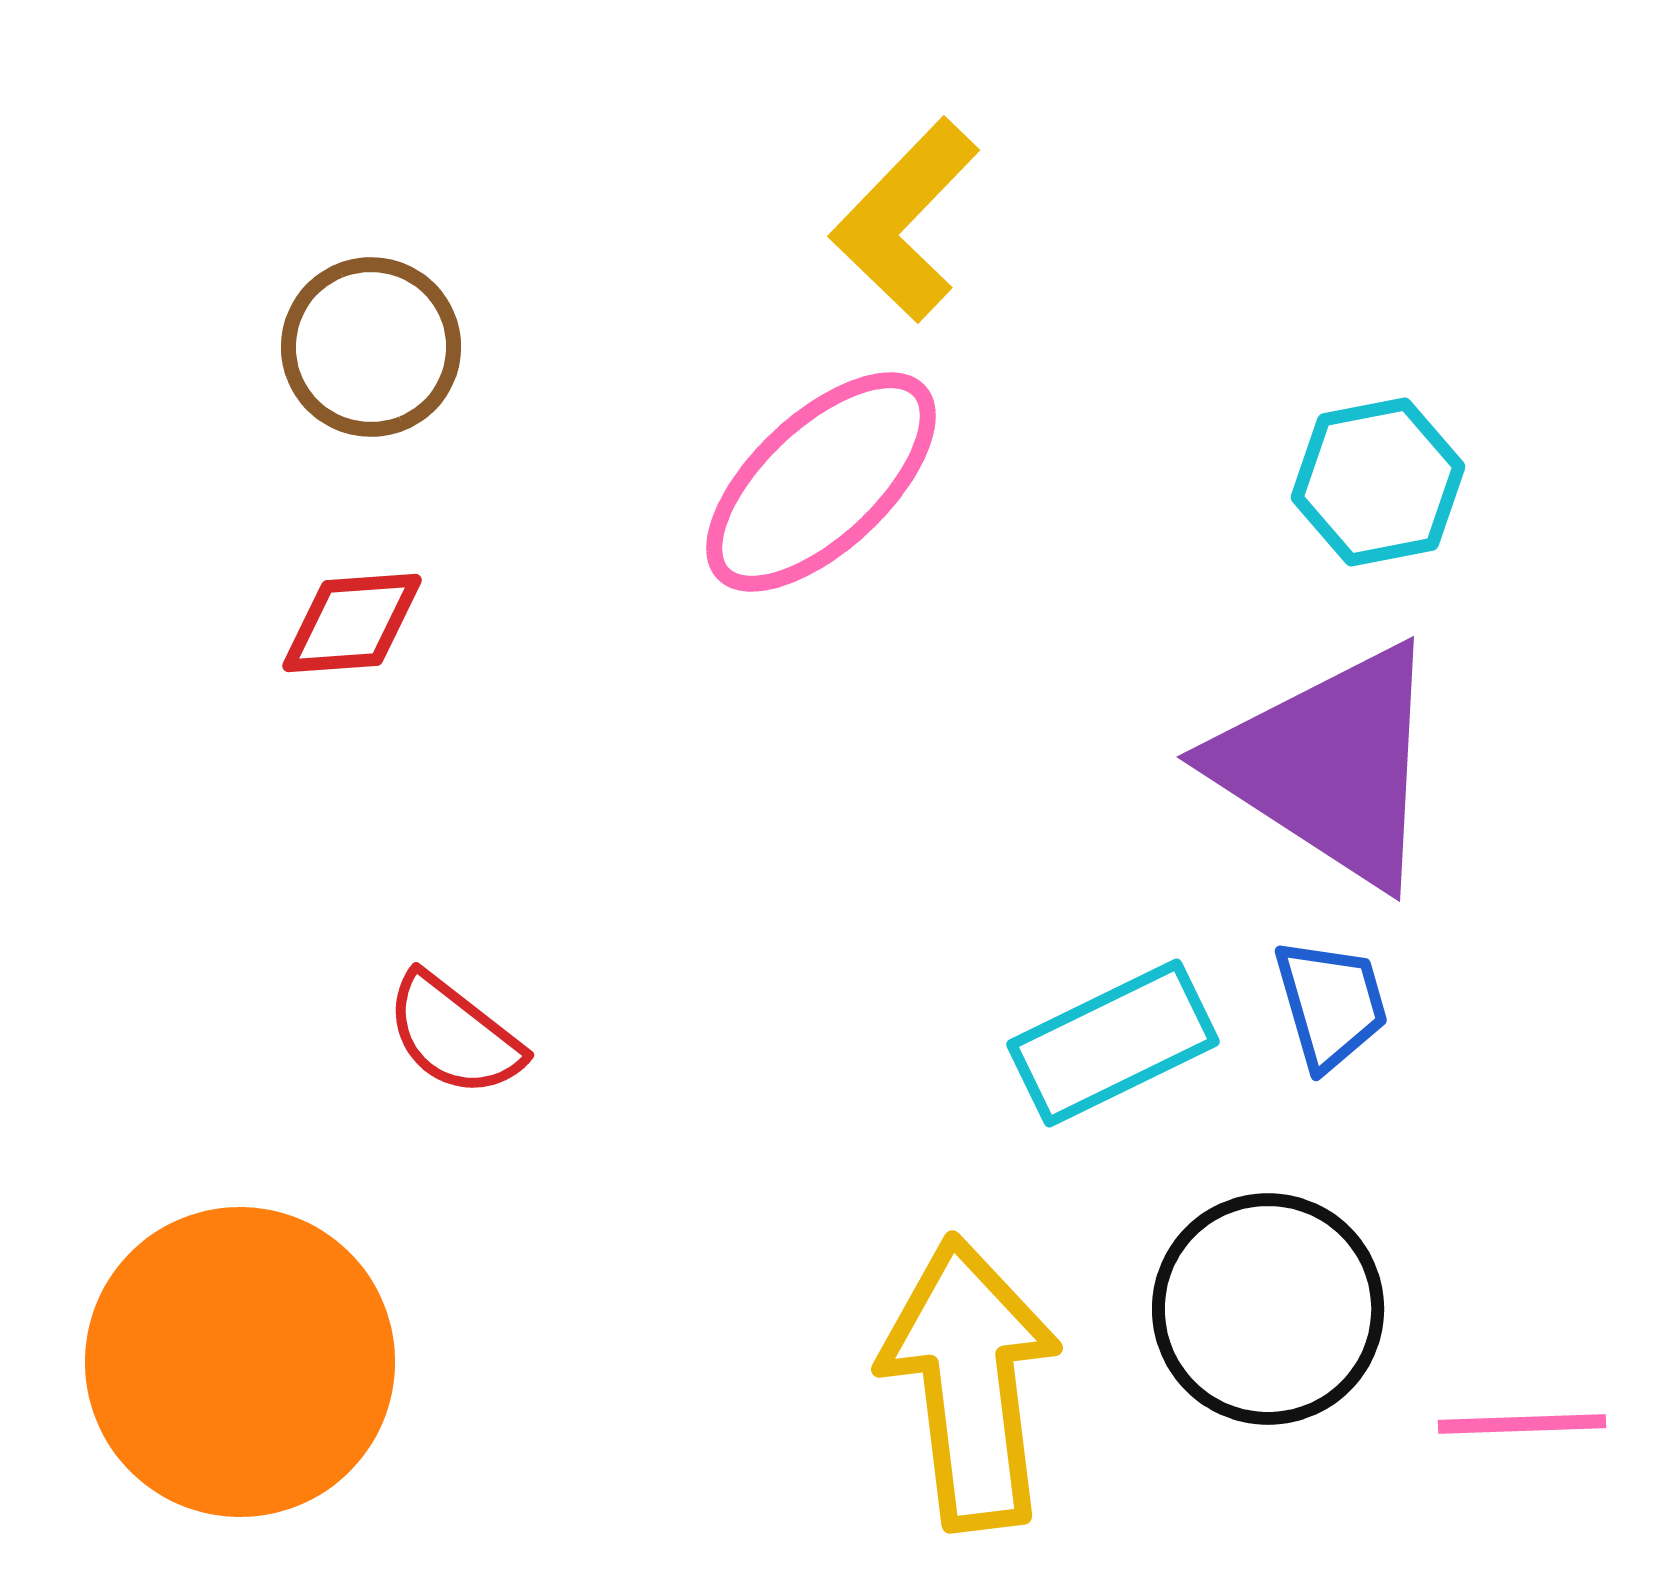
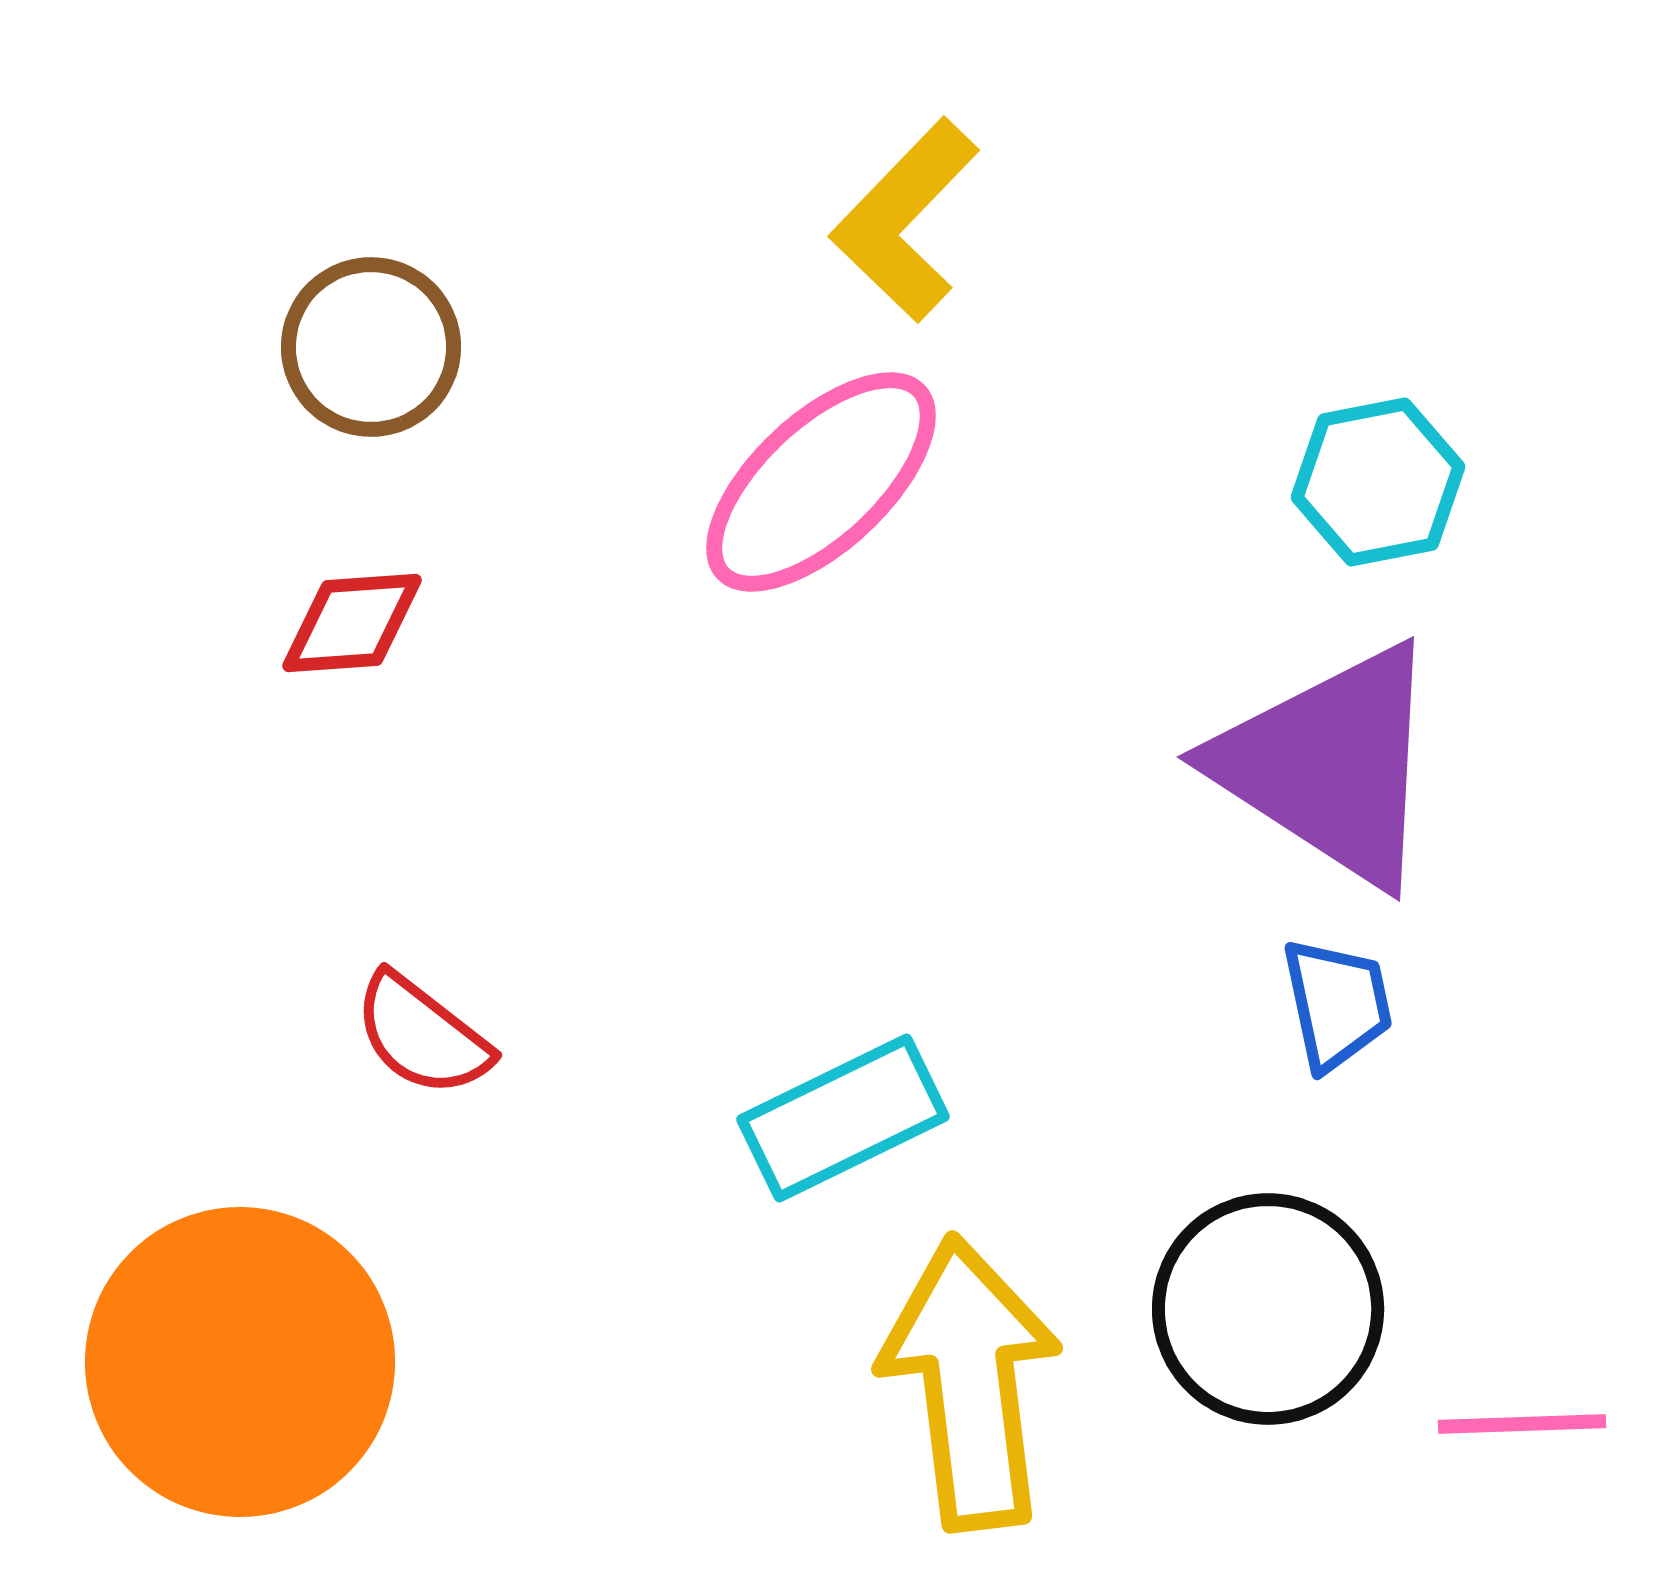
blue trapezoid: moved 6 px right; rotated 4 degrees clockwise
red semicircle: moved 32 px left
cyan rectangle: moved 270 px left, 75 px down
